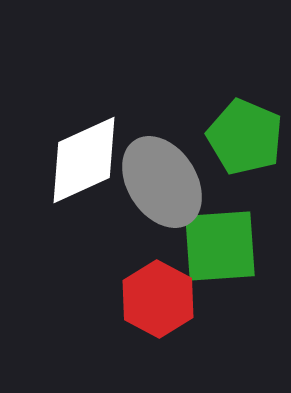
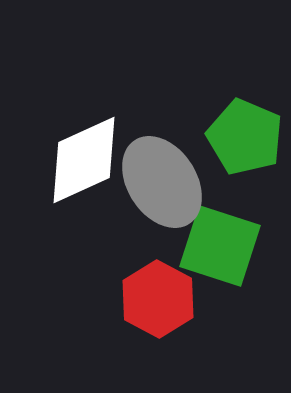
green square: rotated 22 degrees clockwise
